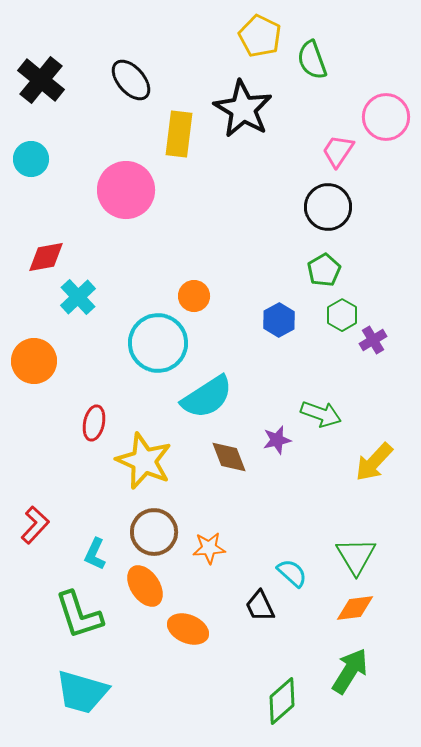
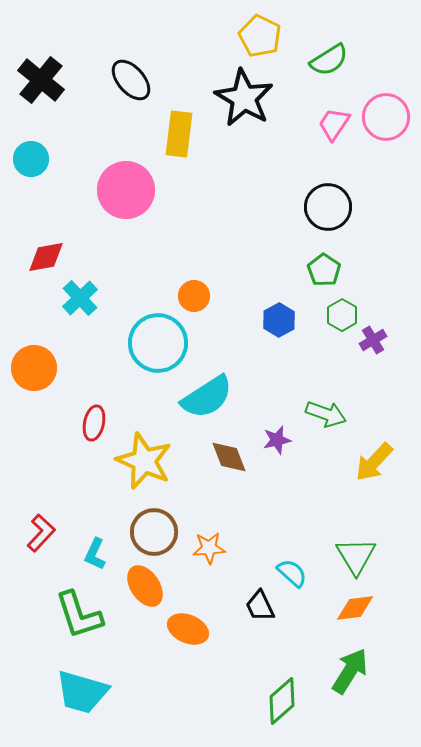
green semicircle at (312, 60): moved 17 px right; rotated 102 degrees counterclockwise
black star at (243, 109): moved 1 px right, 11 px up
pink trapezoid at (338, 151): moved 4 px left, 27 px up
green pentagon at (324, 270): rotated 8 degrees counterclockwise
cyan cross at (78, 297): moved 2 px right, 1 px down
orange circle at (34, 361): moved 7 px down
green arrow at (321, 414): moved 5 px right
red L-shape at (35, 525): moved 6 px right, 8 px down
